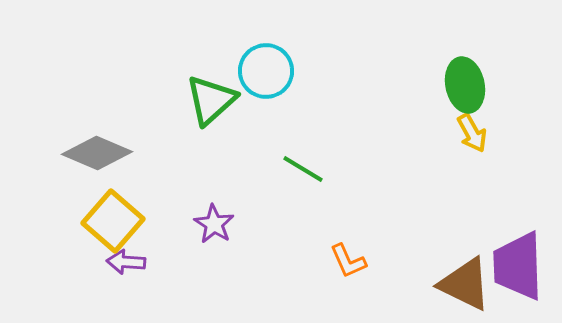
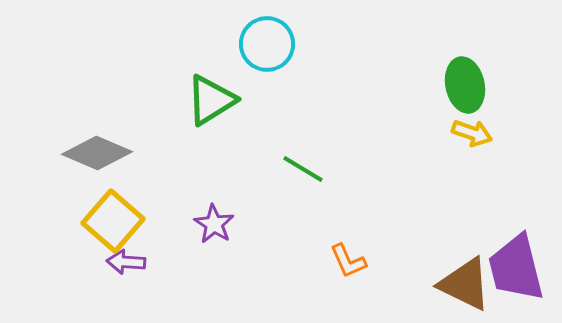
cyan circle: moved 1 px right, 27 px up
green triangle: rotated 10 degrees clockwise
yellow arrow: rotated 42 degrees counterclockwise
purple trapezoid: moved 2 px left, 2 px down; rotated 12 degrees counterclockwise
